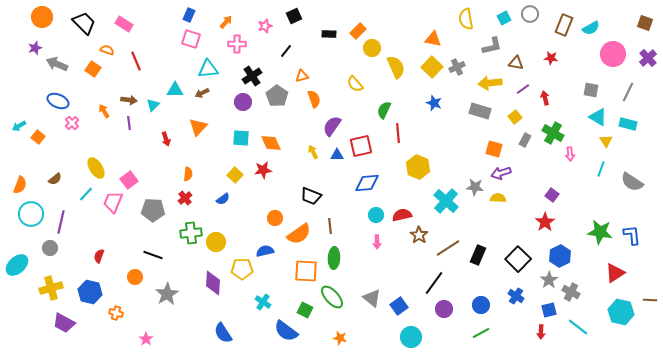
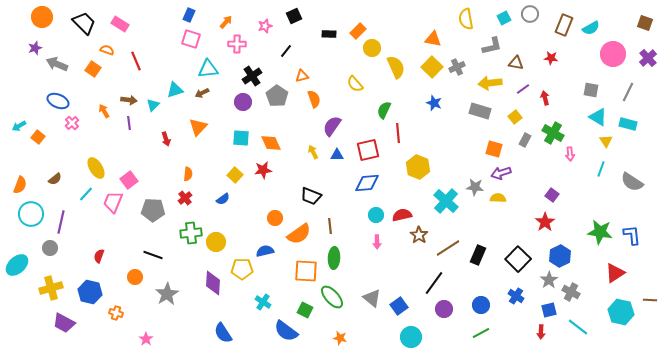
pink rectangle at (124, 24): moved 4 px left
cyan triangle at (175, 90): rotated 18 degrees counterclockwise
red square at (361, 146): moved 7 px right, 4 px down
